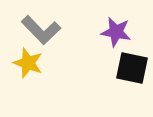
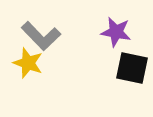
gray L-shape: moved 6 px down
